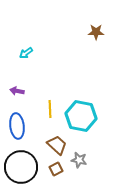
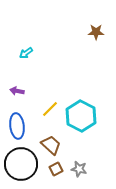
yellow line: rotated 48 degrees clockwise
cyan hexagon: rotated 16 degrees clockwise
brown trapezoid: moved 6 px left
gray star: moved 9 px down
black circle: moved 3 px up
